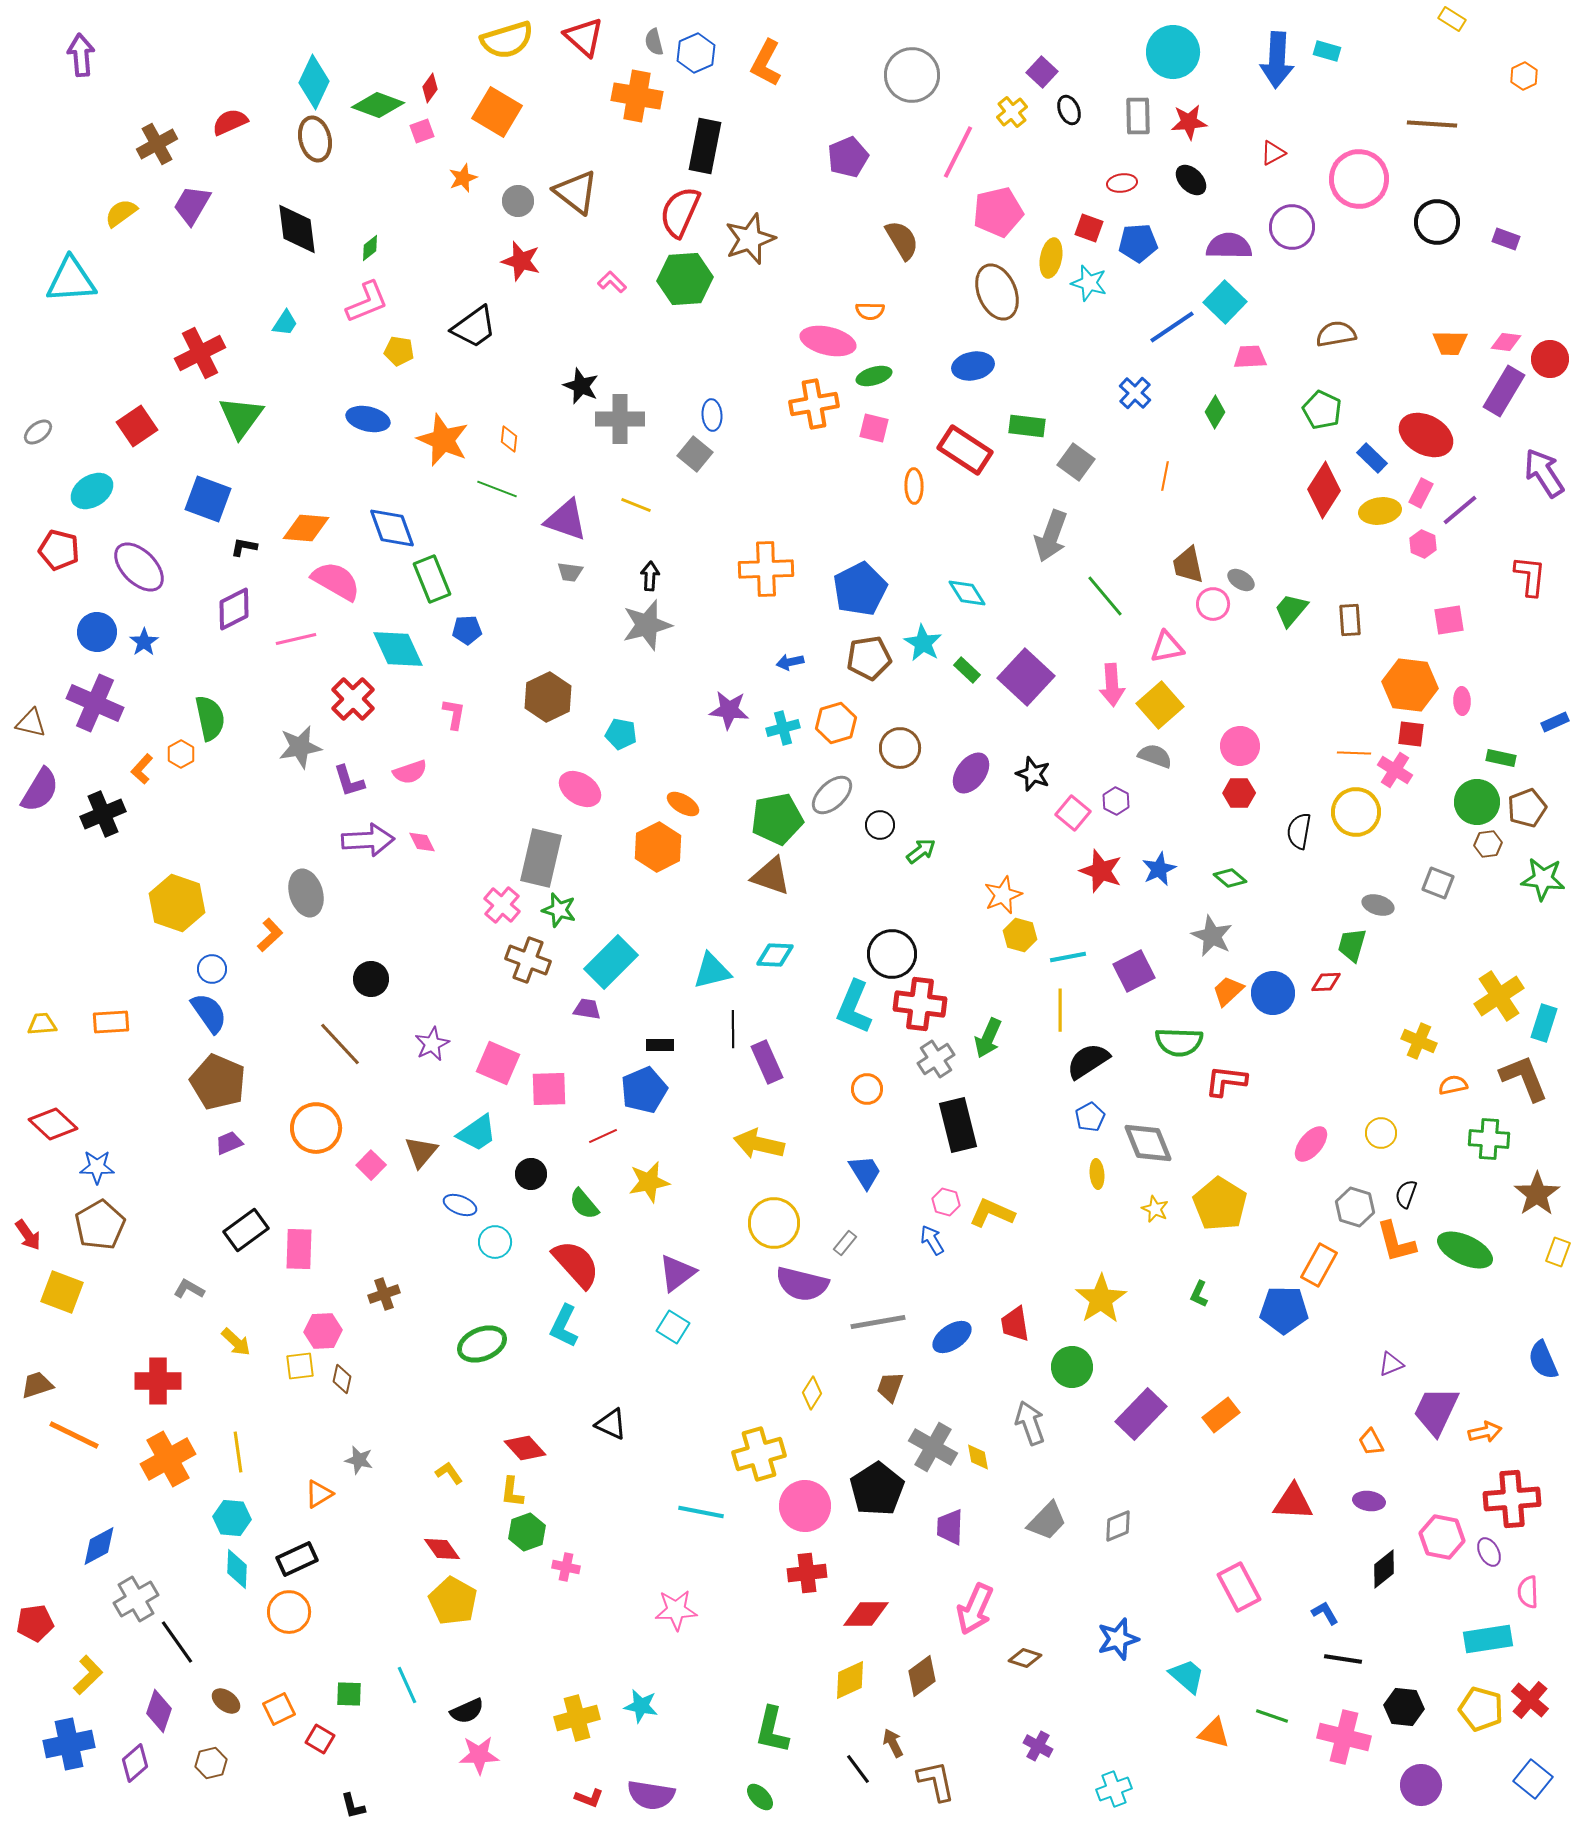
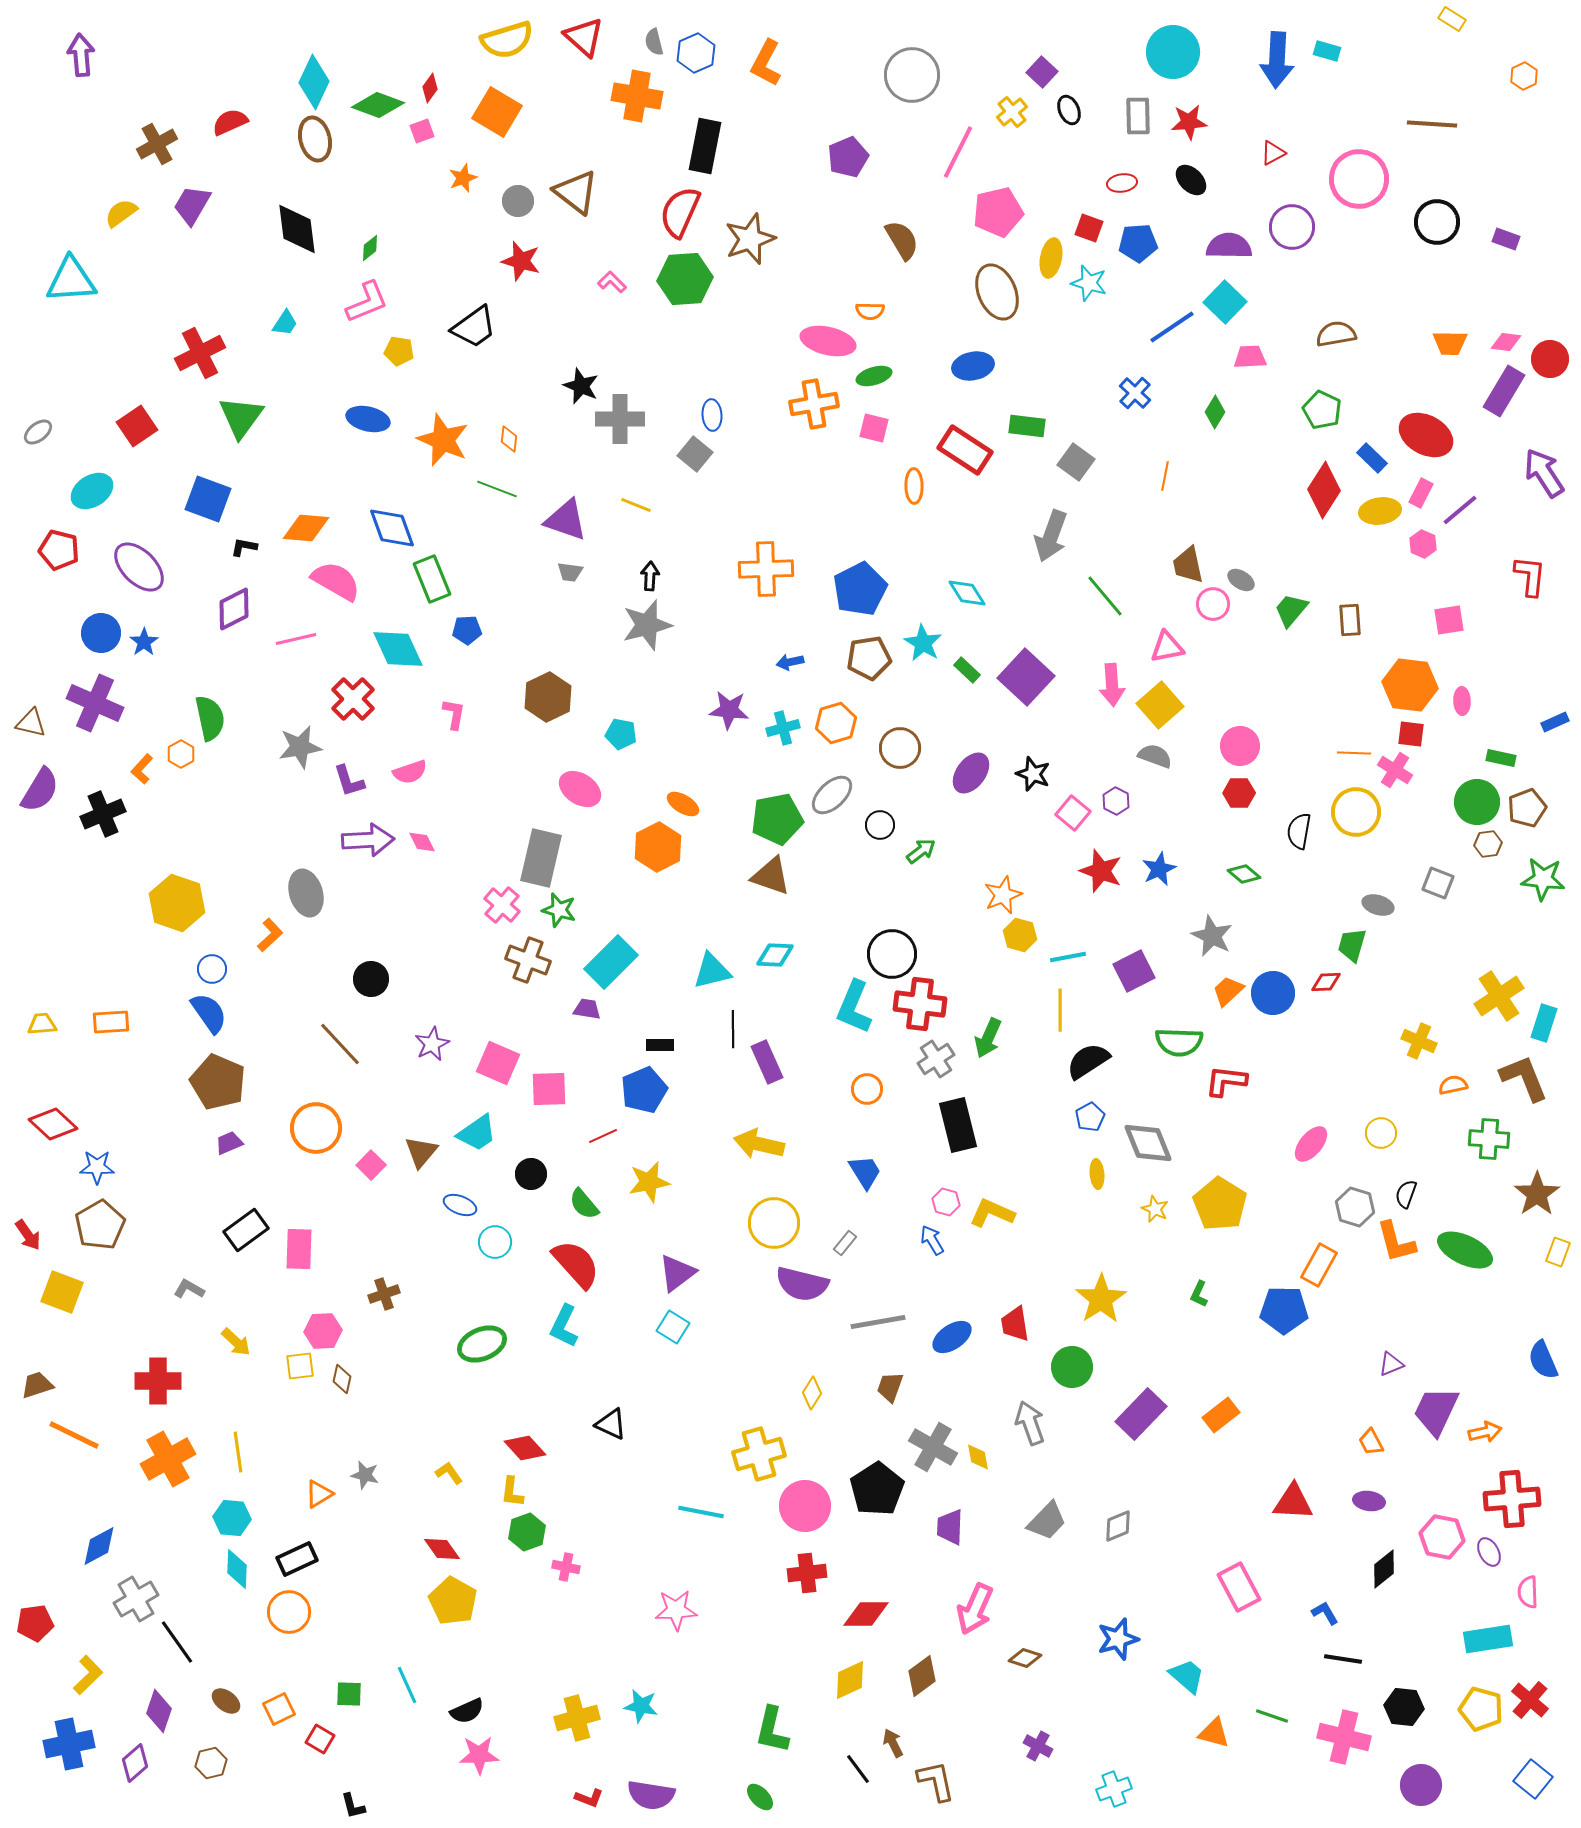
blue circle at (97, 632): moved 4 px right, 1 px down
green diamond at (1230, 878): moved 14 px right, 4 px up
gray star at (359, 1460): moved 6 px right, 15 px down
